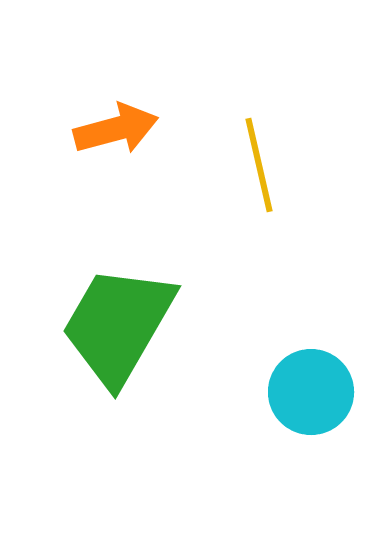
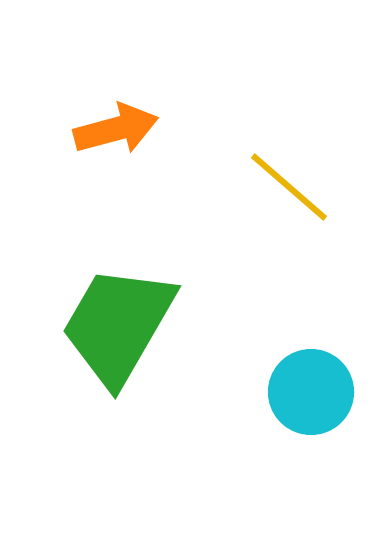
yellow line: moved 30 px right, 22 px down; rotated 36 degrees counterclockwise
